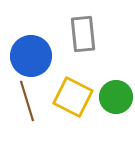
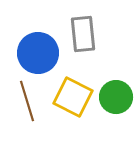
blue circle: moved 7 px right, 3 px up
